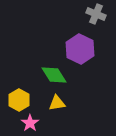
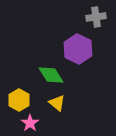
gray cross: moved 3 px down; rotated 30 degrees counterclockwise
purple hexagon: moved 2 px left
green diamond: moved 3 px left
yellow triangle: rotated 48 degrees clockwise
